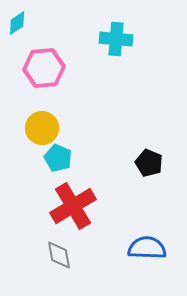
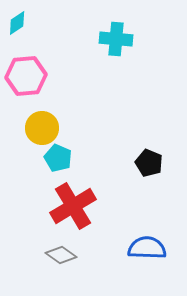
pink hexagon: moved 18 px left, 8 px down
gray diamond: moved 2 px right; rotated 44 degrees counterclockwise
